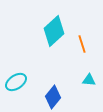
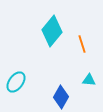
cyan diamond: moved 2 px left; rotated 8 degrees counterclockwise
cyan ellipse: rotated 20 degrees counterclockwise
blue diamond: moved 8 px right; rotated 10 degrees counterclockwise
